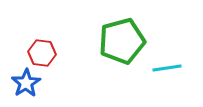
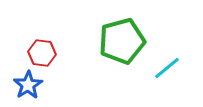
cyan line: rotated 32 degrees counterclockwise
blue star: moved 2 px right, 2 px down
